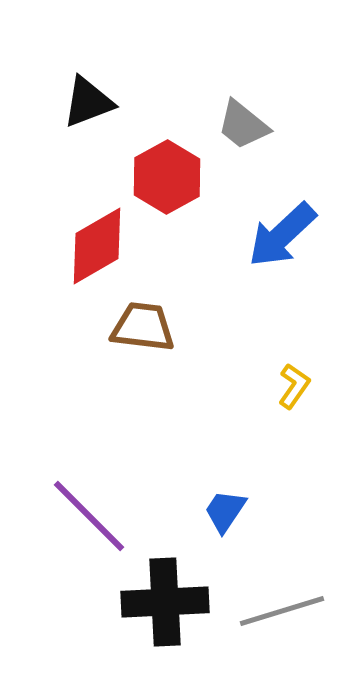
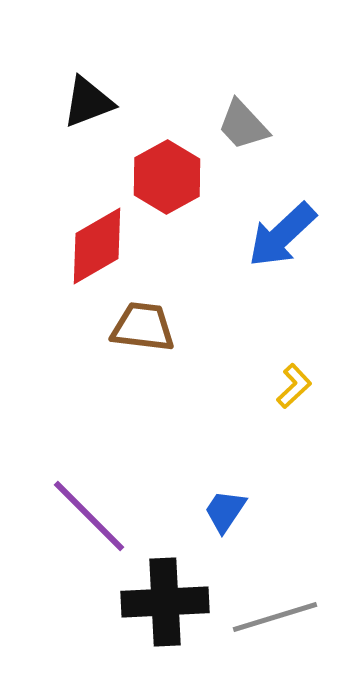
gray trapezoid: rotated 8 degrees clockwise
yellow L-shape: rotated 12 degrees clockwise
gray line: moved 7 px left, 6 px down
